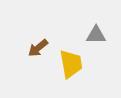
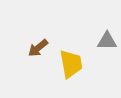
gray triangle: moved 11 px right, 6 px down
